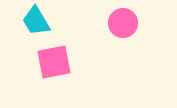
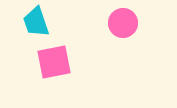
cyan trapezoid: moved 1 px down; rotated 12 degrees clockwise
